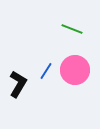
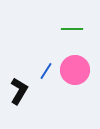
green line: rotated 20 degrees counterclockwise
black L-shape: moved 1 px right, 7 px down
